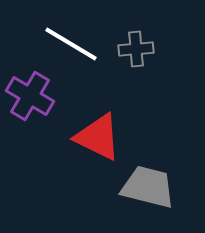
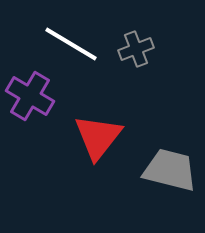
gray cross: rotated 16 degrees counterclockwise
red triangle: rotated 42 degrees clockwise
gray trapezoid: moved 22 px right, 17 px up
